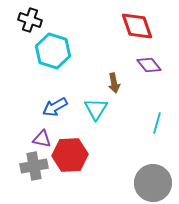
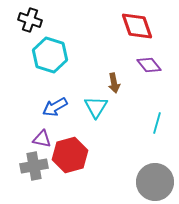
cyan hexagon: moved 3 px left, 4 px down
cyan triangle: moved 2 px up
red hexagon: rotated 12 degrees counterclockwise
gray circle: moved 2 px right, 1 px up
